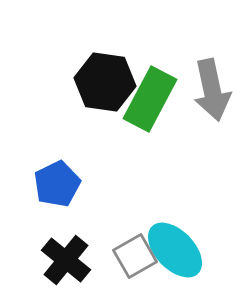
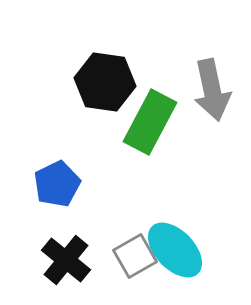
green rectangle: moved 23 px down
